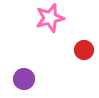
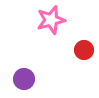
pink star: moved 1 px right, 2 px down
